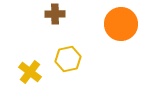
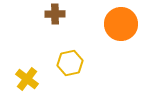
yellow hexagon: moved 2 px right, 4 px down
yellow cross: moved 3 px left, 7 px down
